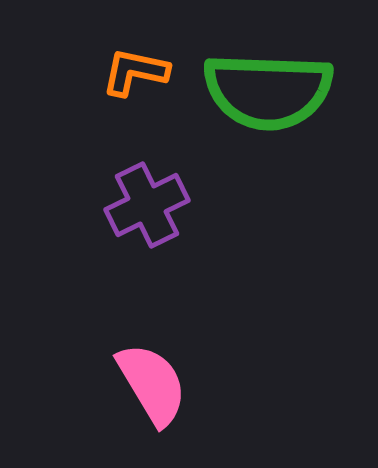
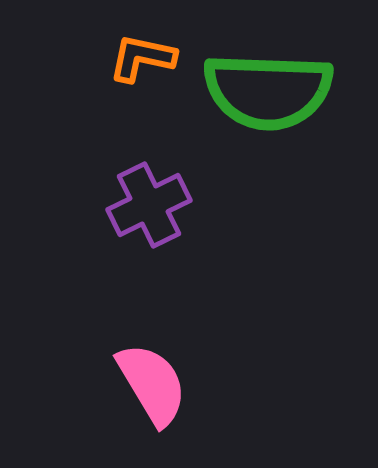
orange L-shape: moved 7 px right, 14 px up
purple cross: moved 2 px right
